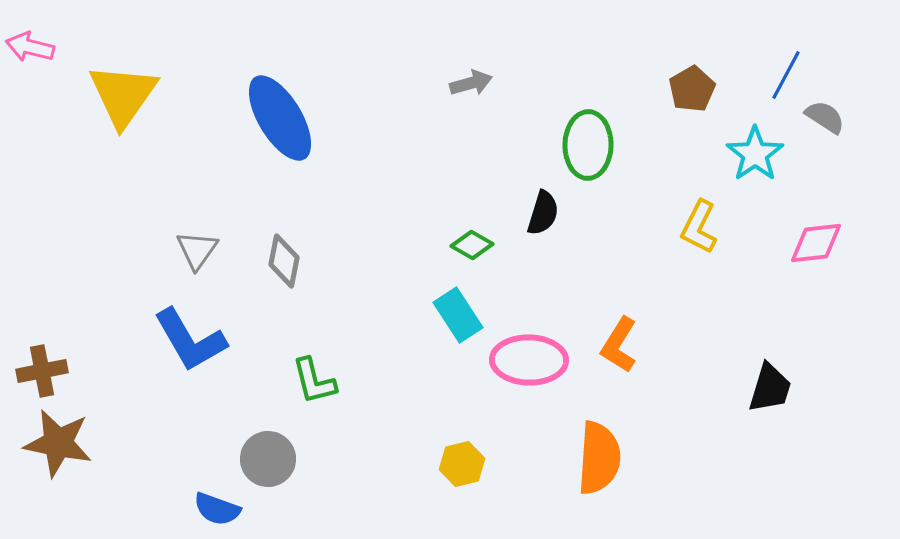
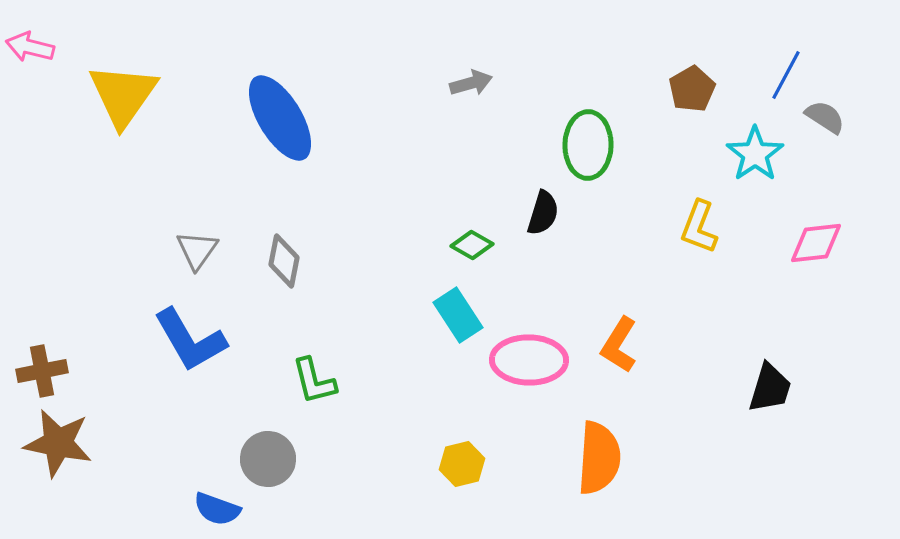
yellow L-shape: rotated 6 degrees counterclockwise
